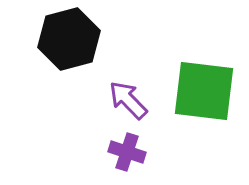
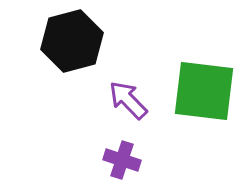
black hexagon: moved 3 px right, 2 px down
purple cross: moved 5 px left, 8 px down
